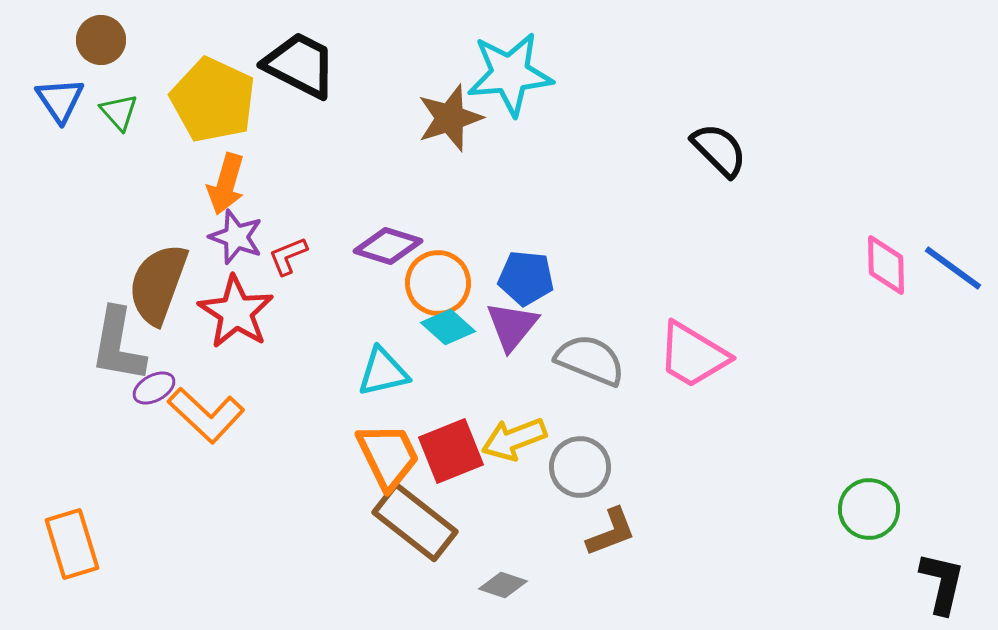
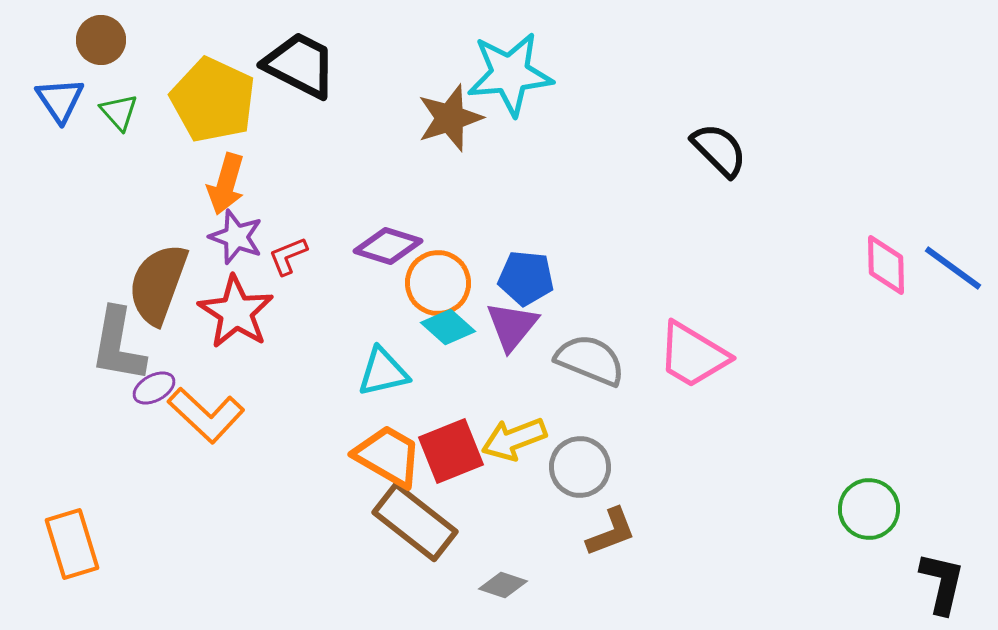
orange trapezoid: rotated 34 degrees counterclockwise
